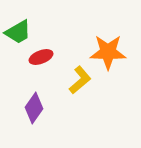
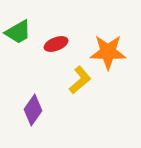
red ellipse: moved 15 px right, 13 px up
purple diamond: moved 1 px left, 2 px down
